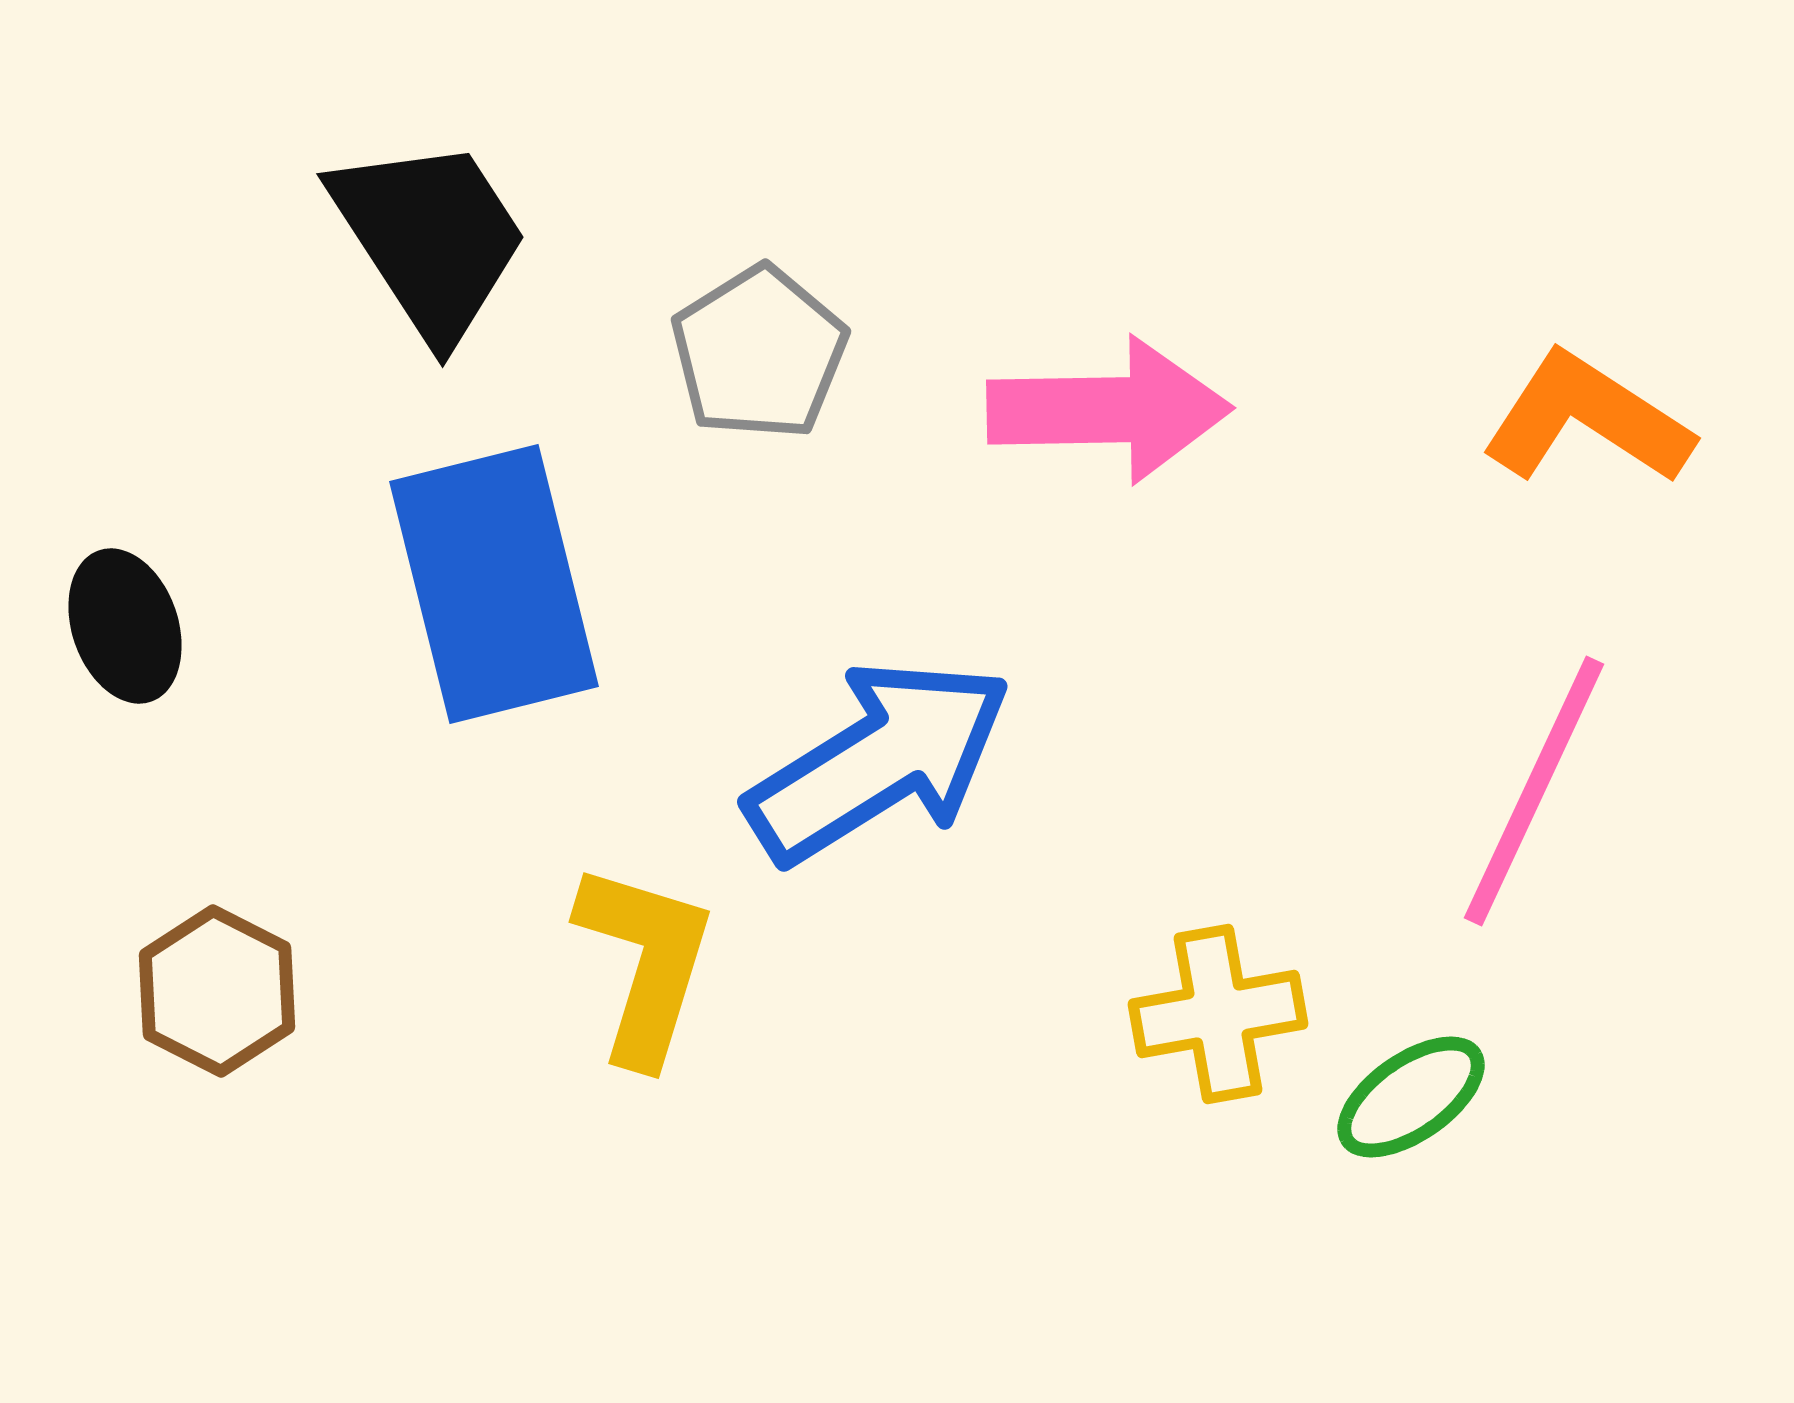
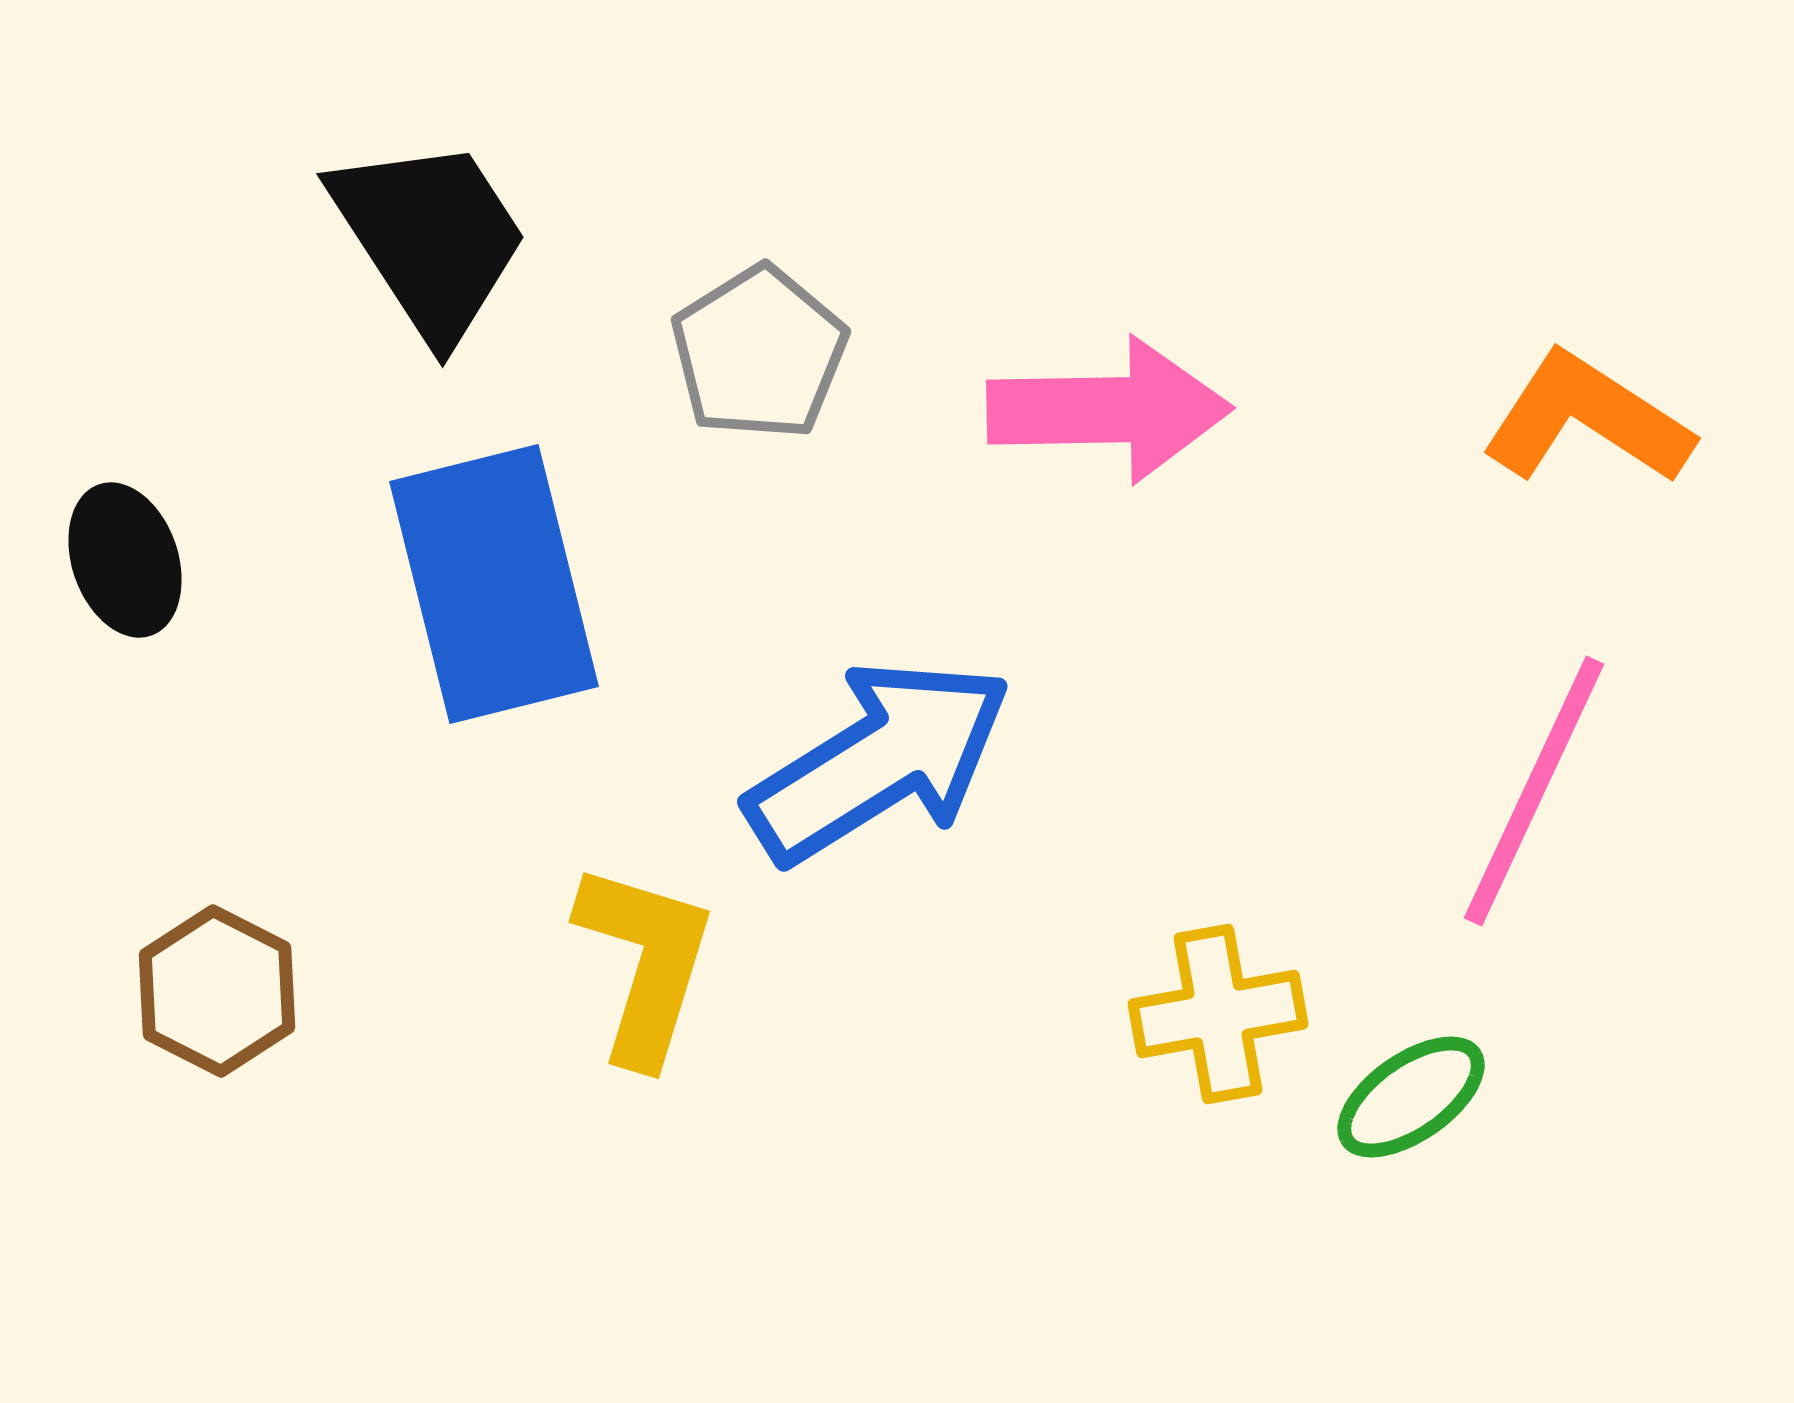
black ellipse: moved 66 px up
